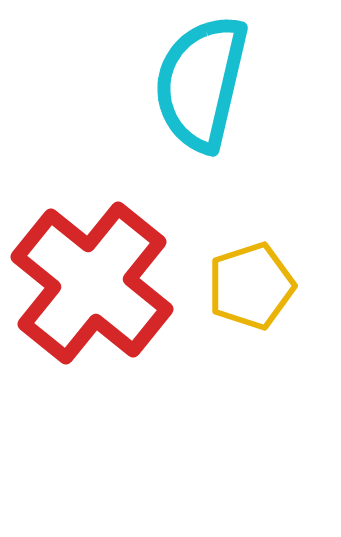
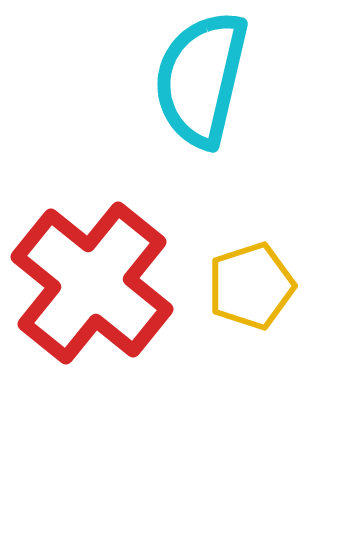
cyan semicircle: moved 4 px up
